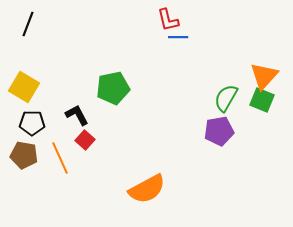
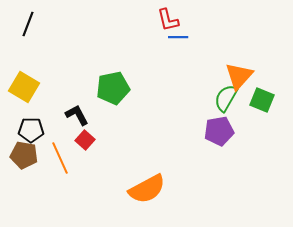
orange triangle: moved 25 px left
black pentagon: moved 1 px left, 7 px down
